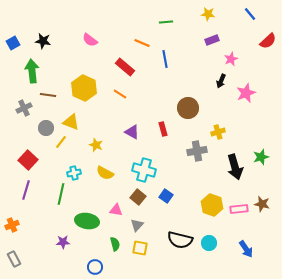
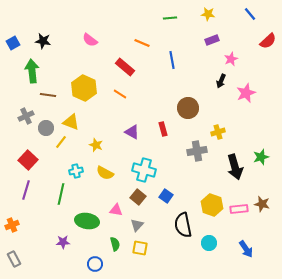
green line at (166, 22): moved 4 px right, 4 px up
blue line at (165, 59): moved 7 px right, 1 px down
gray cross at (24, 108): moved 2 px right, 8 px down
cyan cross at (74, 173): moved 2 px right, 2 px up
black semicircle at (180, 240): moved 3 px right, 15 px up; rotated 65 degrees clockwise
blue circle at (95, 267): moved 3 px up
